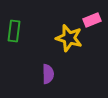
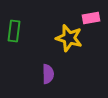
pink rectangle: moved 1 px left, 2 px up; rotated 12 degrees clockwise
